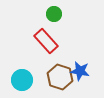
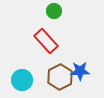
green circle: moved 3 px up
blue star: rotated 12 degrees counterclockwise
brown hexagon: rotated 15 degrees clockwise
